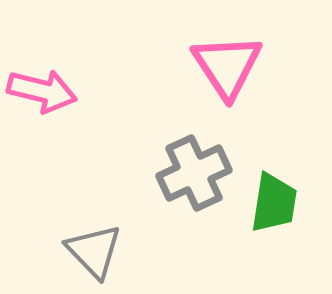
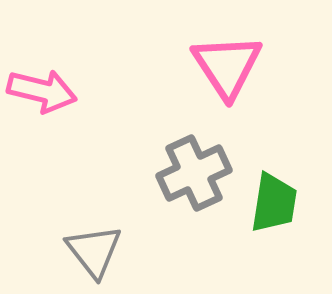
gray triangle: rotated 6 degrees clockwise
